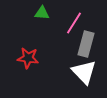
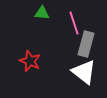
pink line: rotated 50 degrees counterclockwise
red star: moved 2 px right, 3 px down; rotated 15 degrees clockwise
white triangle: rotated 8 degrees counterclockwise
